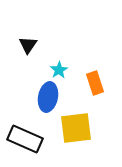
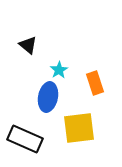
black triangle: rotated 24 degrees counterclockwise
yellow square: moved 3 px right
